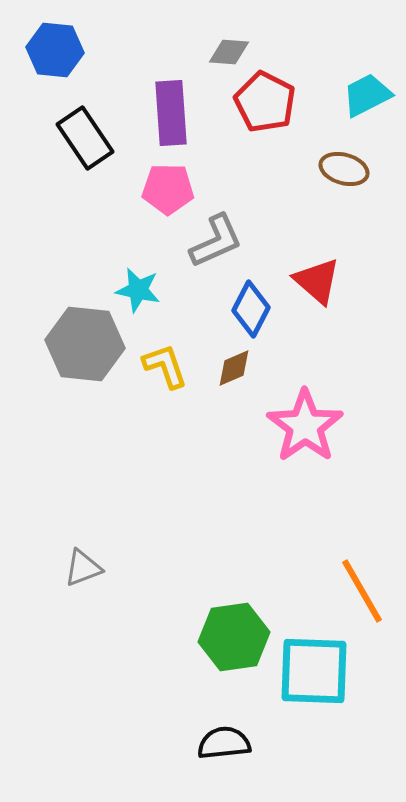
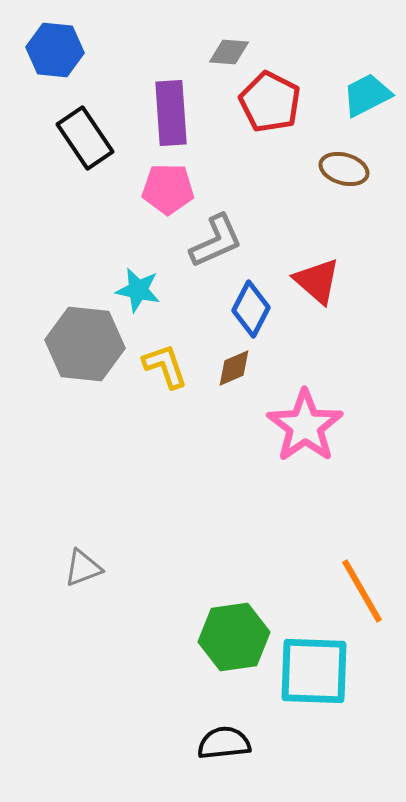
red pentagon: moved 5 px right
